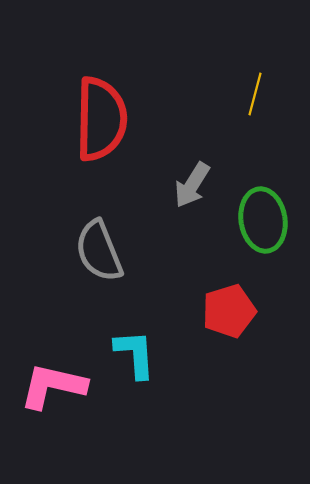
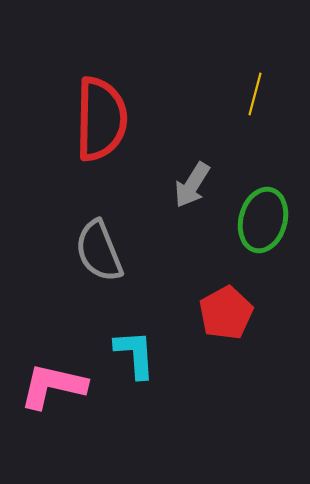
green ellipse: rotated 24 degrees clockwise
red pentagon: moved 3 px left, 2 px down; rotated 12 degrees counterclockwise
